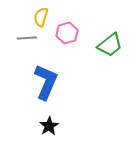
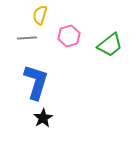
yellow semicircle: moved 1 px left, 2 px up
pink hexagon: moved 2 px right, 3 px down
blue L-shape: moved 10 px left; rotated 6 degrees counterclockwise
black star: moved 6 px left, 8 px up
